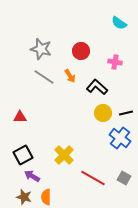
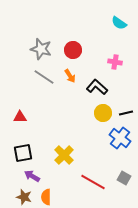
red circle: moved 8 px left, 1 px up
black square: moved 2 px up; rotated 18 degrees clockwise
red line: moved 4 px down
